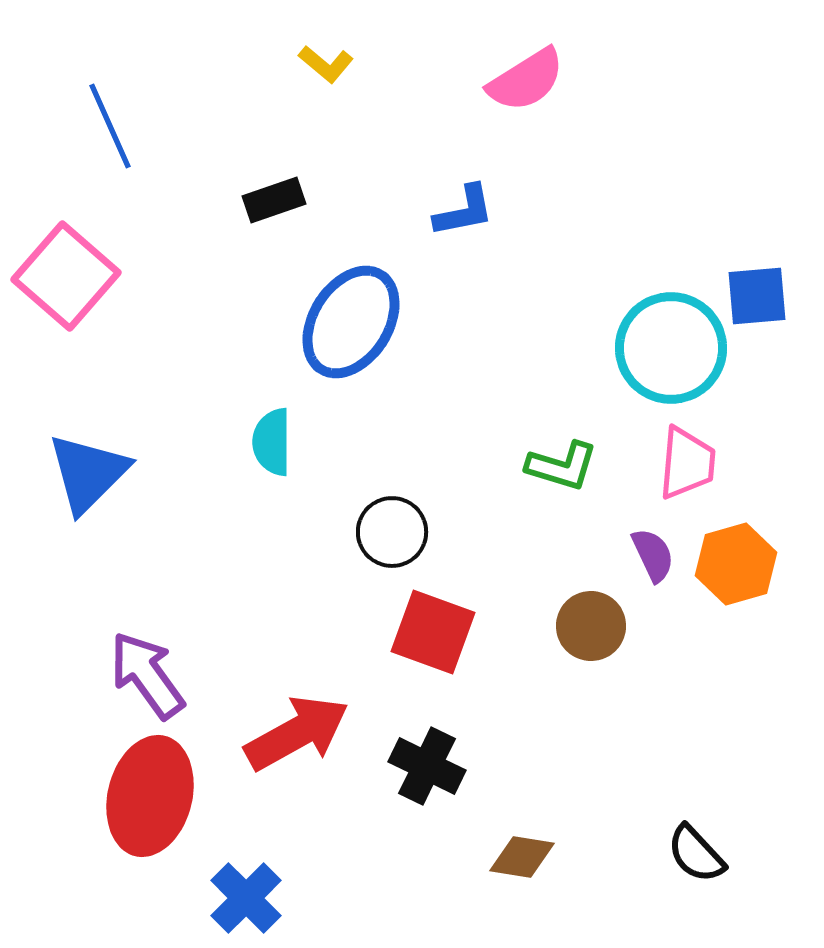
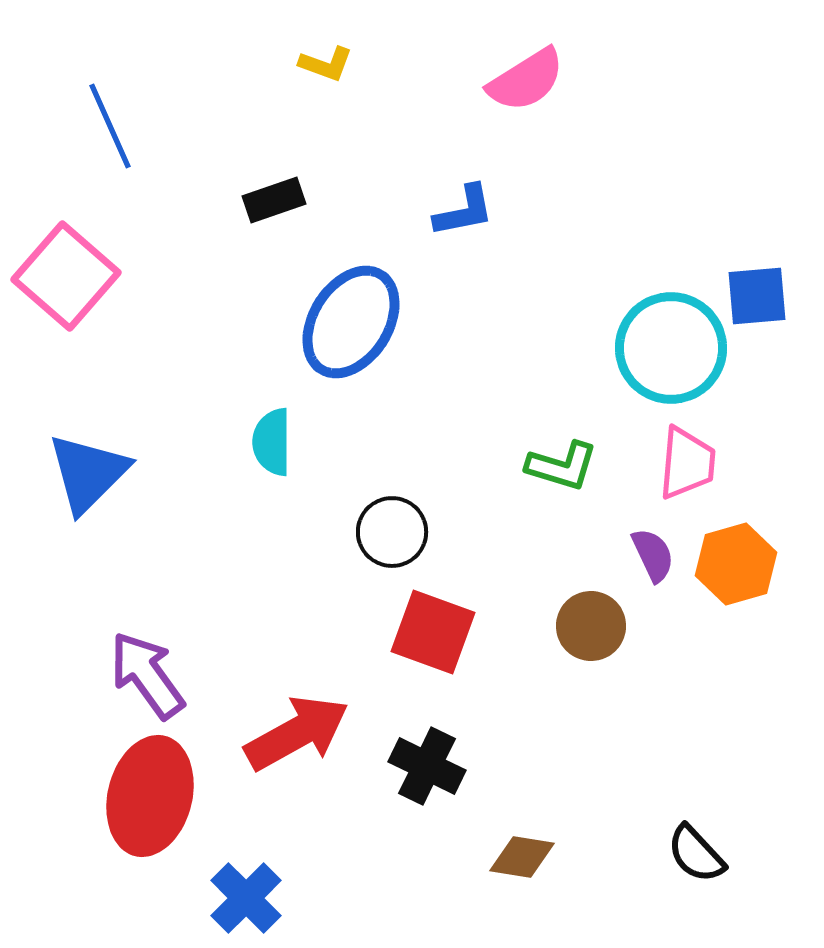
yellow L-shape: rotated 20 degrees counterclockwise
